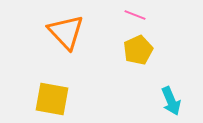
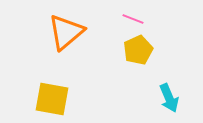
pink line: moved 2 px left, 4 px down
orange triangle: rotated 33 degrees clockwise
cyan arrow: moved 2 px left, 3 px up
